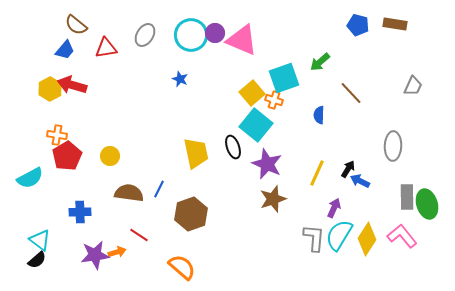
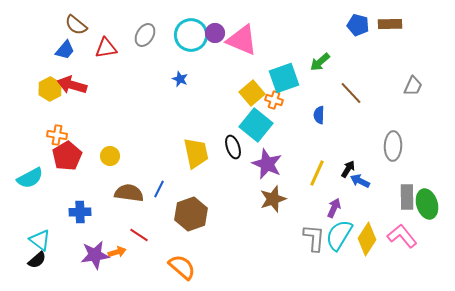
brown rectangle at (395, 24): moved 5 px left; rotated 10 degrees counterclockwise
